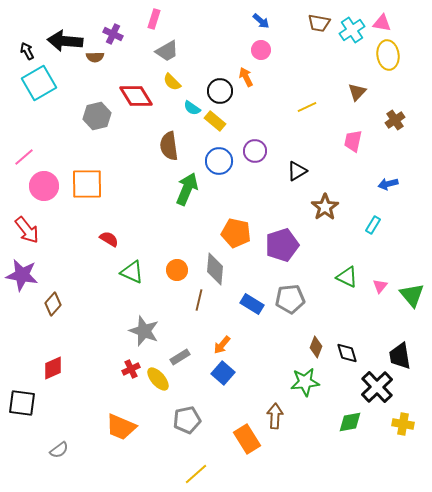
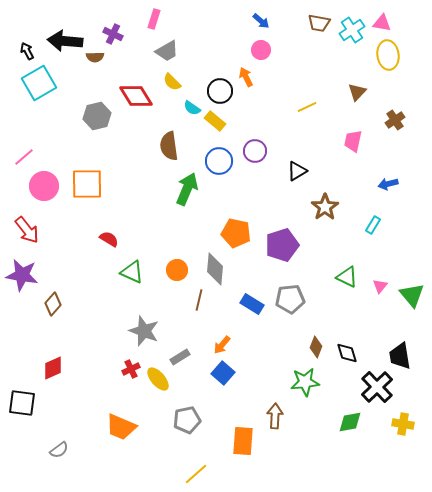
orange rectangle at (247, 439): moved 4 px left, 2 px down; rotated 36 degrees clockwise
